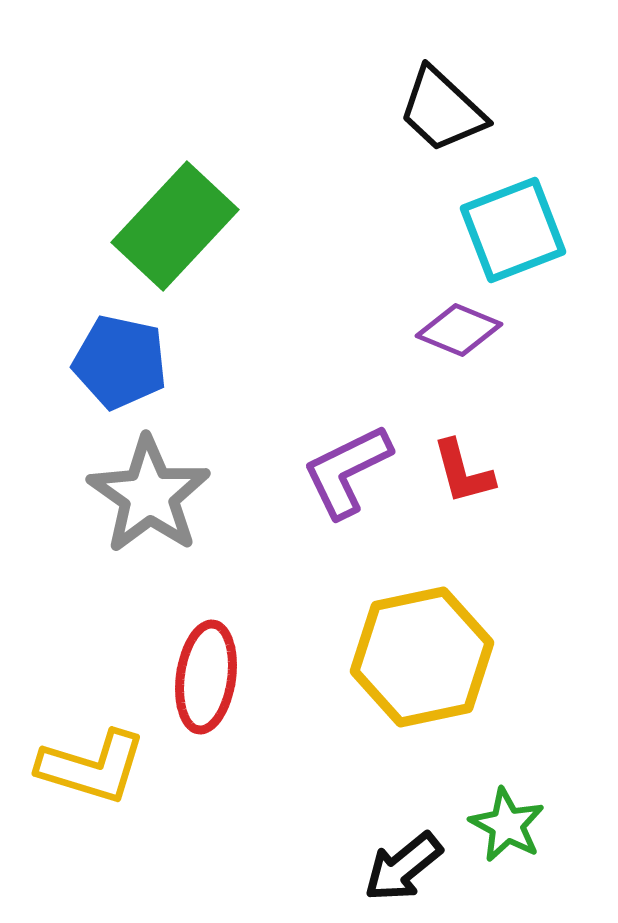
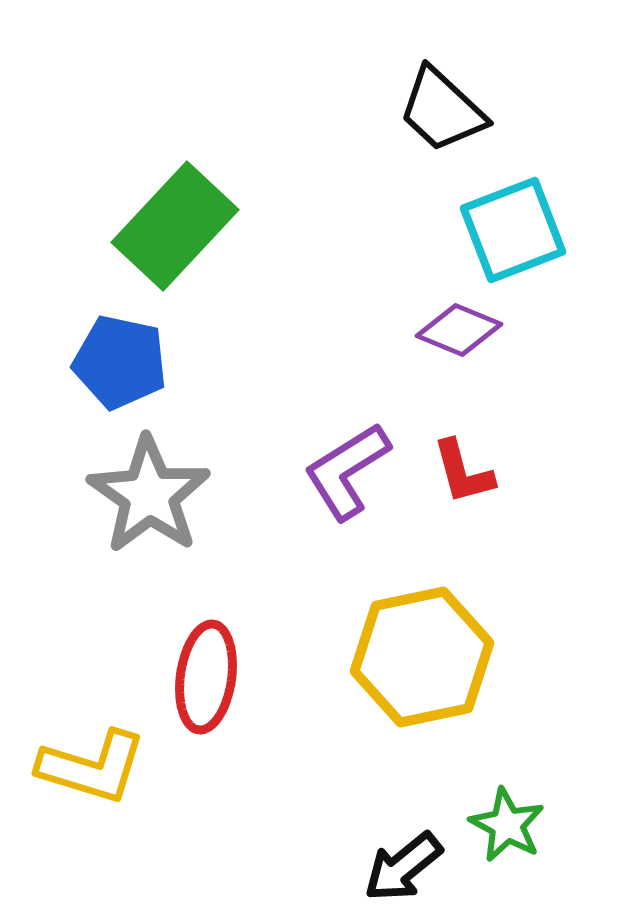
purple L-shape: rotated 6 degrees counterclockwise
